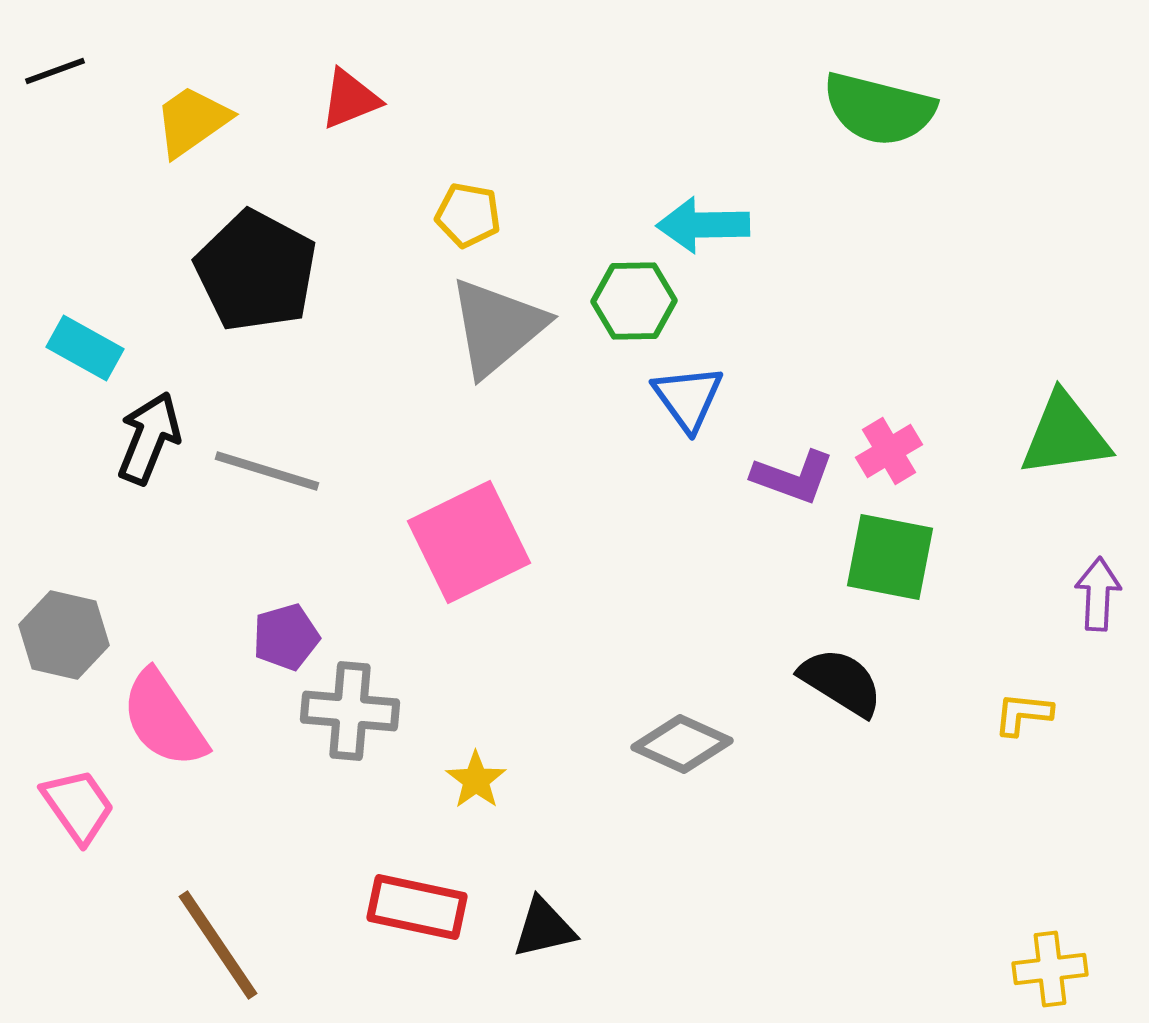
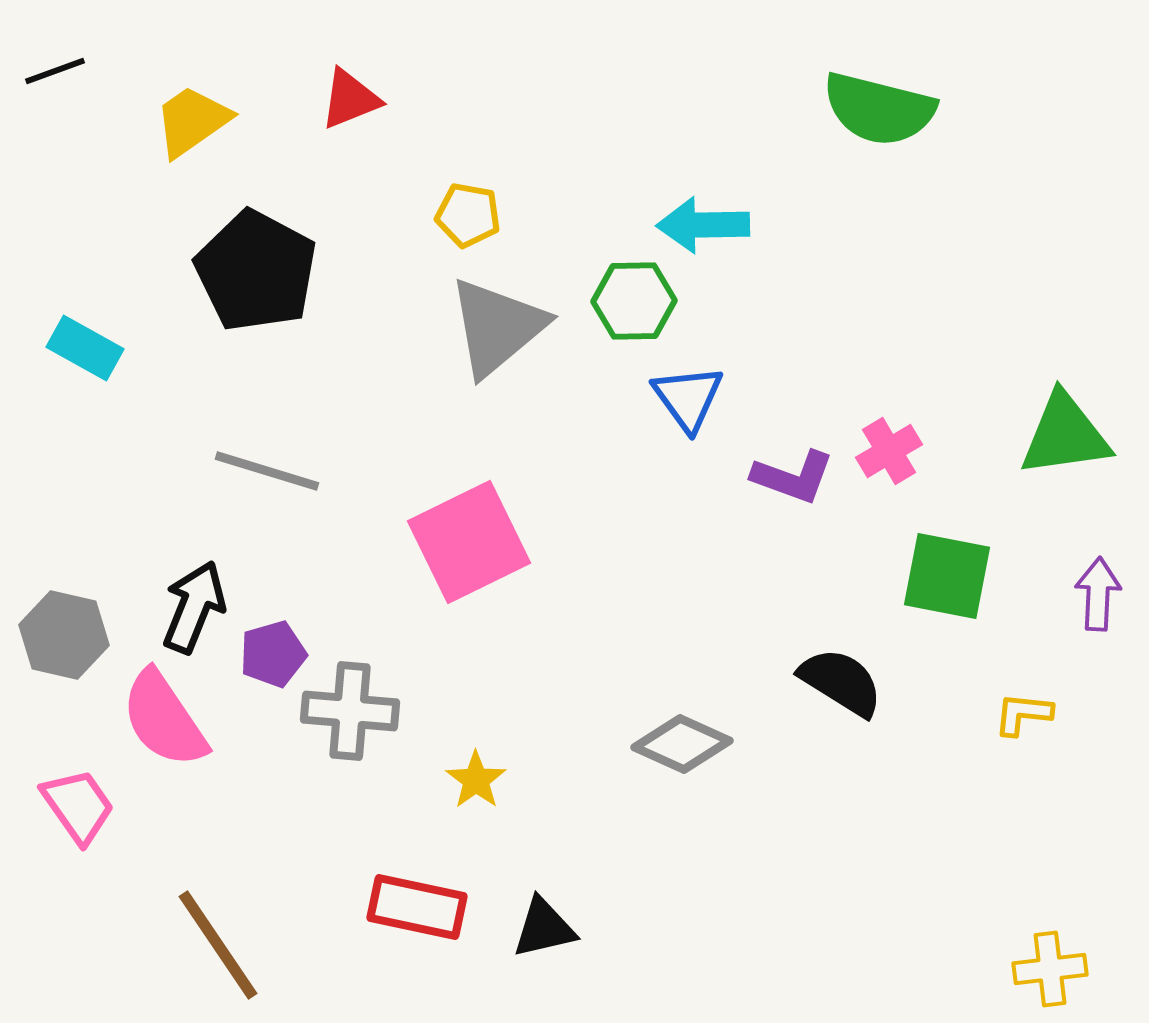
black arrow: moved 45 px right, 169 px down
green square: moved 57 px right, 19 px down
purple pentagon: moved 13 px left, 17 px down
